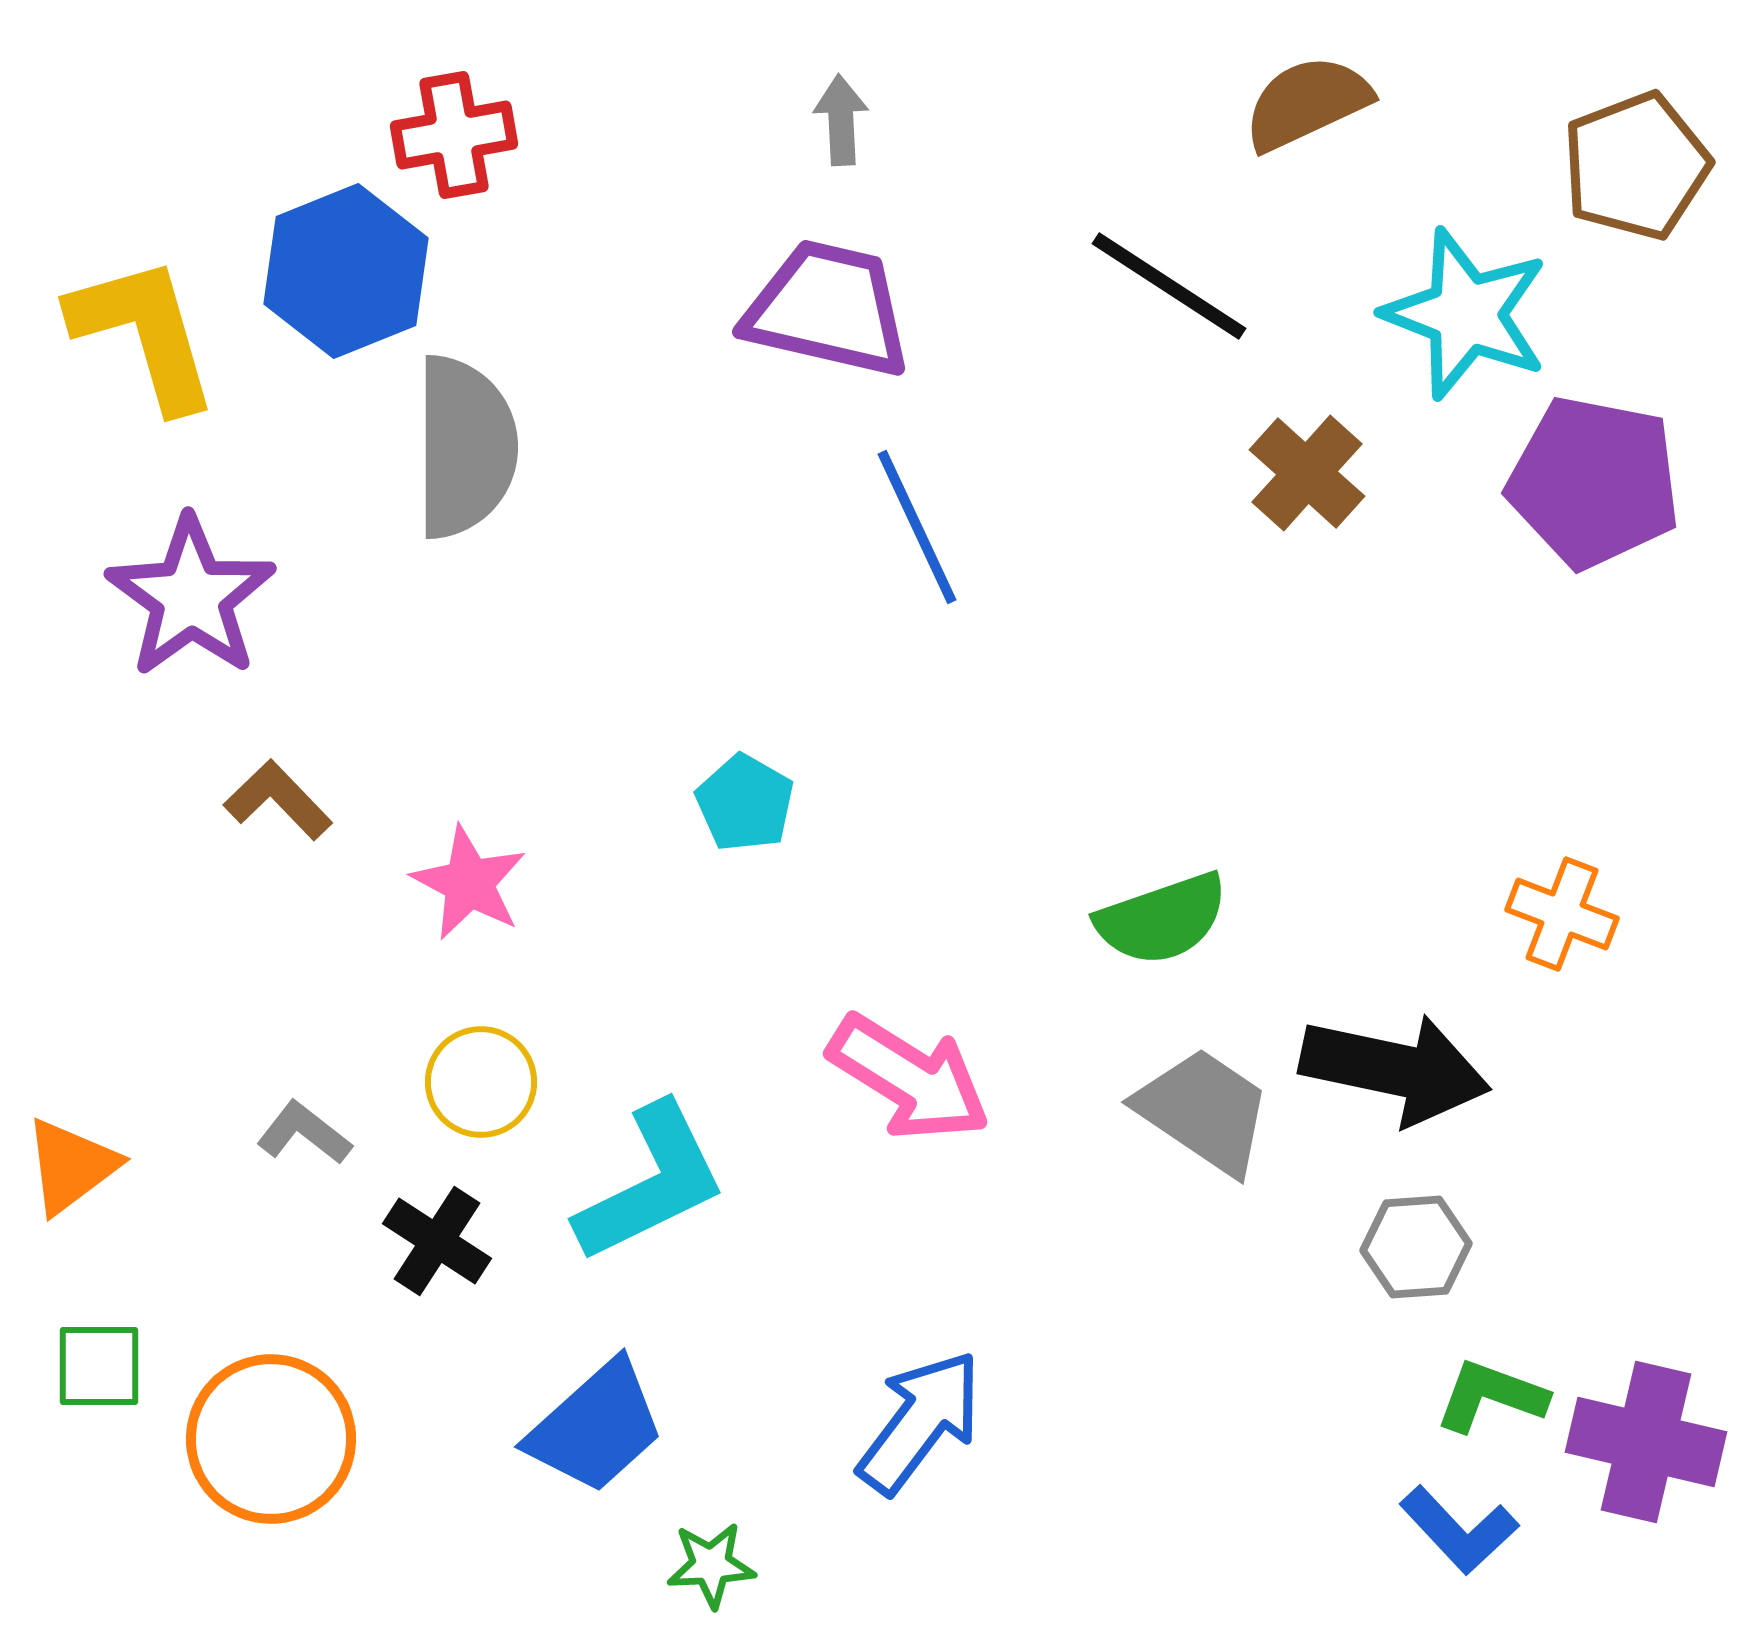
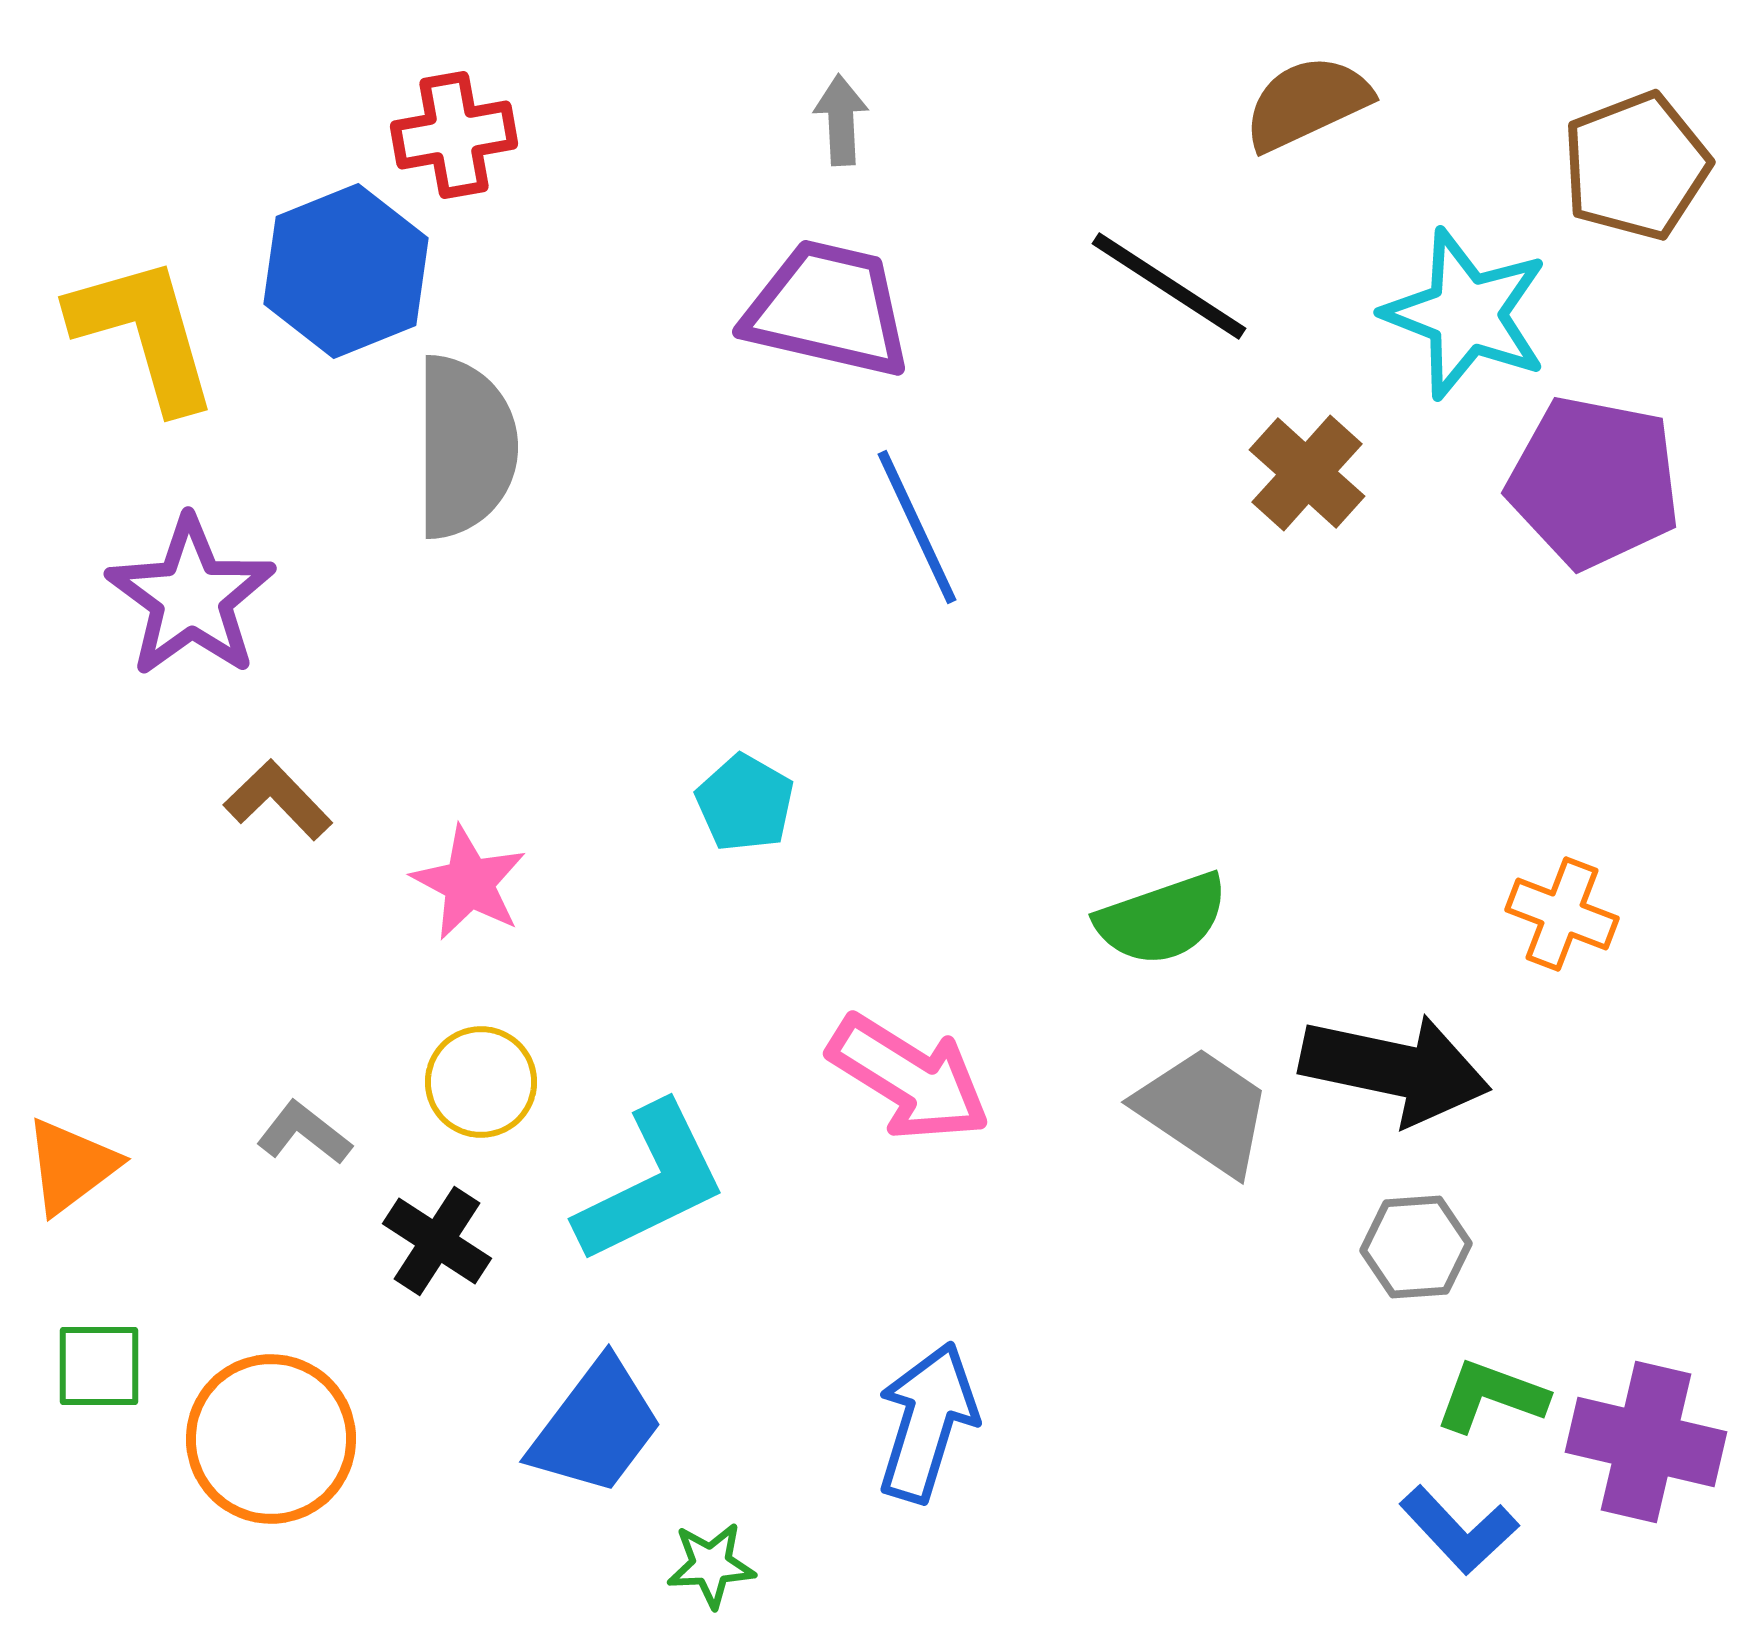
blue arrow: moved 7 px right; rotated 20 degrees counterclockwise
blue trapezoid: rotated 11 degrees counterclockwise
